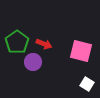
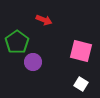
red arrow: moved 24 px up
white square: moved 6 px left
